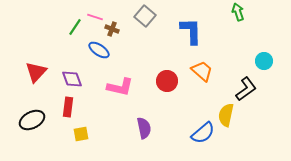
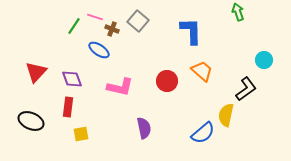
gray square: moved 7 px left, 5 px down
green line: moved 1 px left, 1 px up
cyan circle: moved 1 px up
black ellipse: moved 1 px left, 1 px down; rotated 50 degrees clockwise
